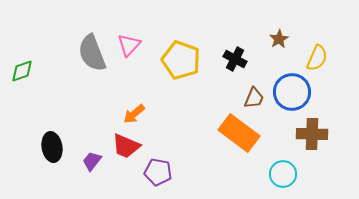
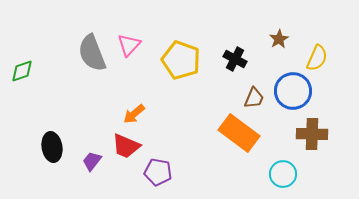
blue circle: moved 1 px right, 1 px up
